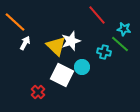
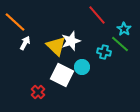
cyan star: rotated 24 degrees clockwise
